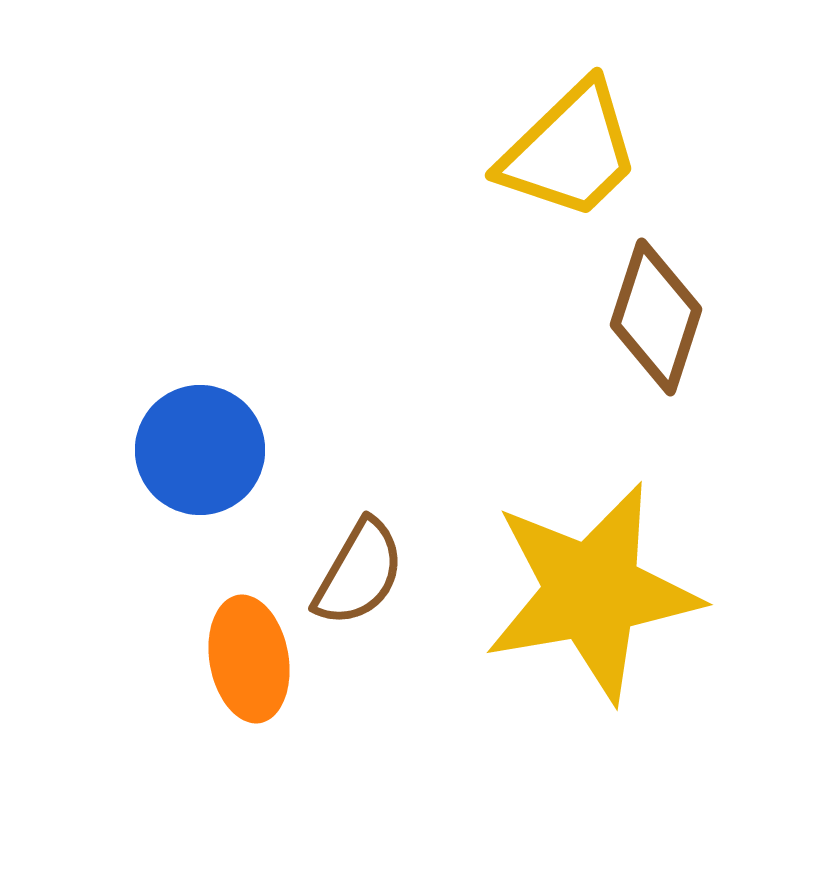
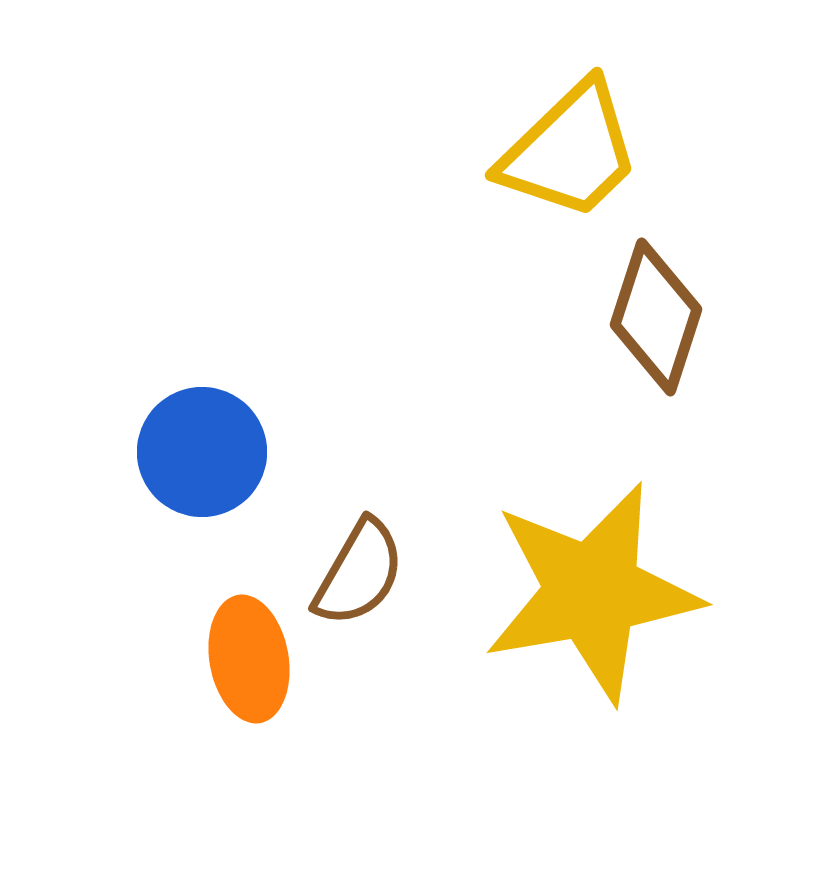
blue circle: moved 2 px right, 2 px down
